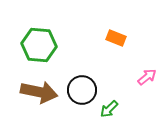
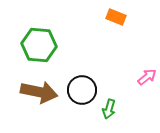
orange rectangle: moved 21 px up
green arrow: rotated 30 degrees counterclockwise
